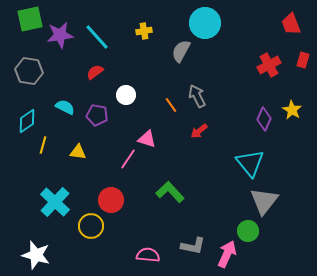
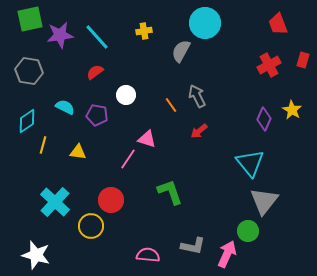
red trapezoid: moved 13 px left
green L-shape: rotated 24 degrees clockwise
